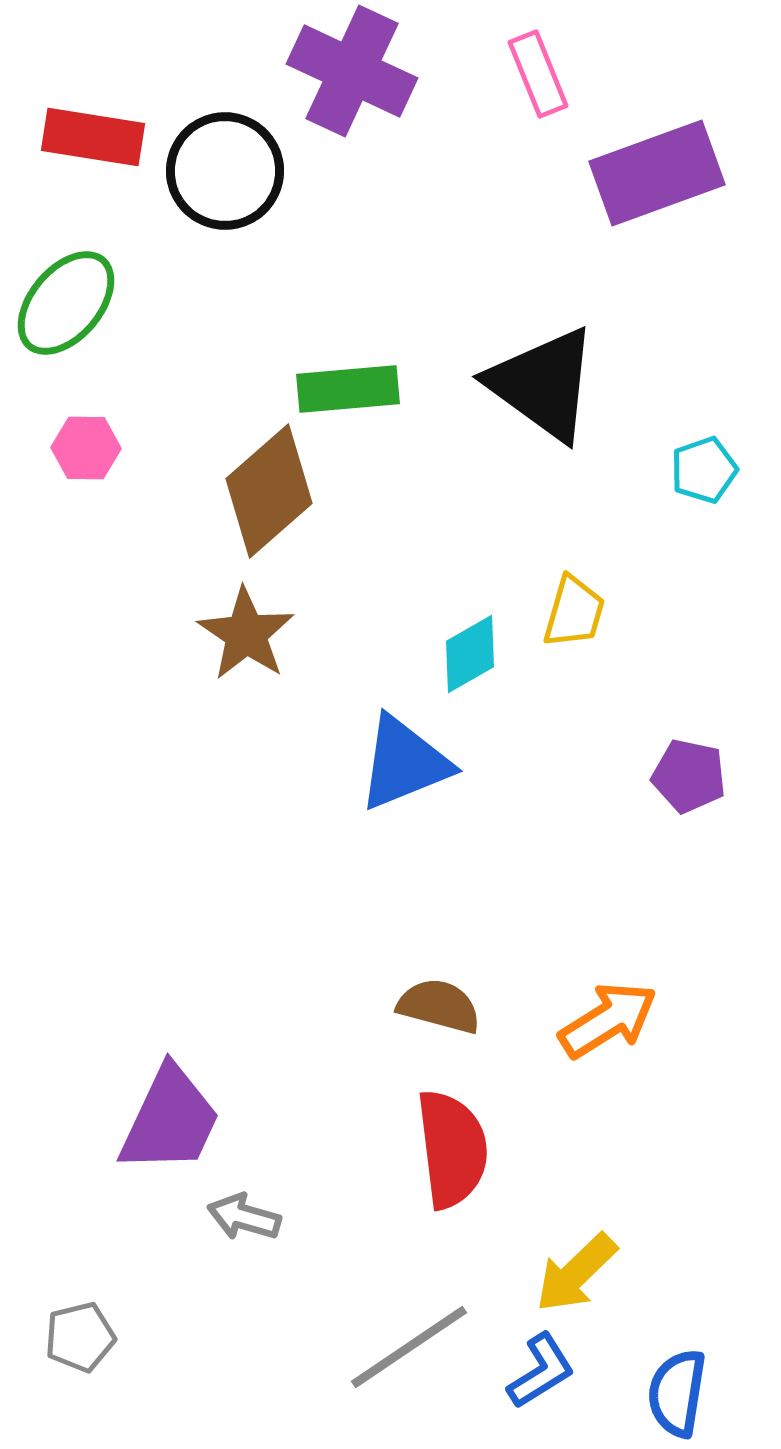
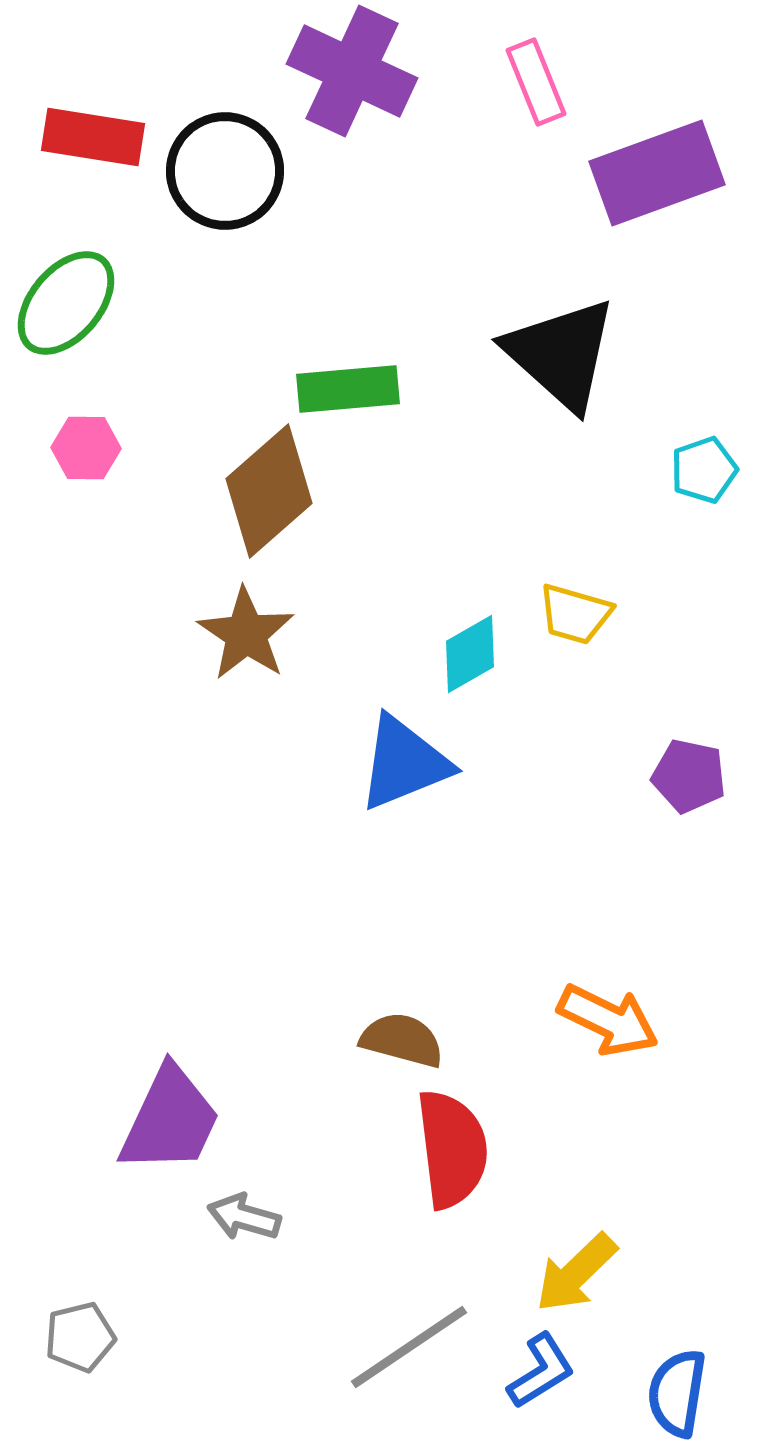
pink rectangle: moved 2 px left, 8 px down
black triangle: moved 18 px right, 30 px up; rotated 6 degrees clockwise
yellow trapezoid: moved 1 px right, 2 px down; rotated 90 degrees clockwise
brown semicircle: moved 37 px left, 34 px down
orange arrow: rotated 58 degrees clockwise
